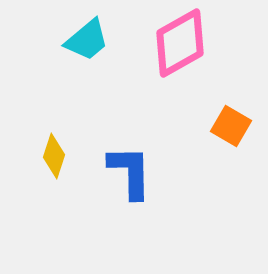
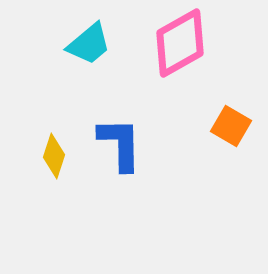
cyan trapezoid: moved 2 px right, 4 px down
blue L-shape: moved 10 px left, 28 px up
